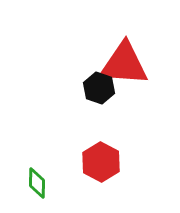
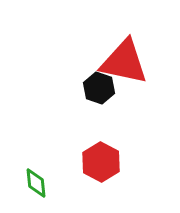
red triangle: moved 2 px up; rotated 8 degrees clockwise
green diamond: moved 1 px left; rotated 8 degrees counterclockwise
